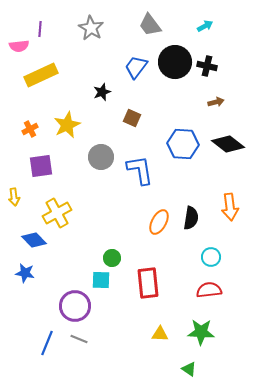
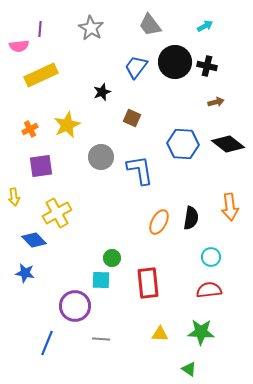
gray line: moved 22 px right; rotated 18 degrees counterclockwise
